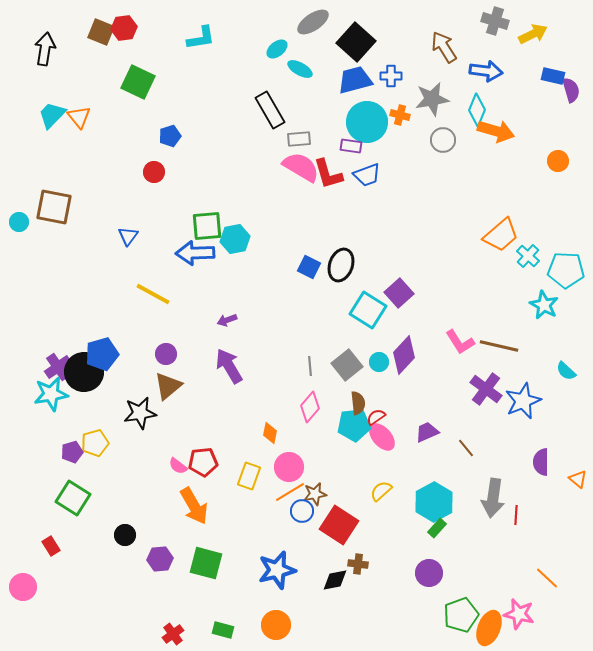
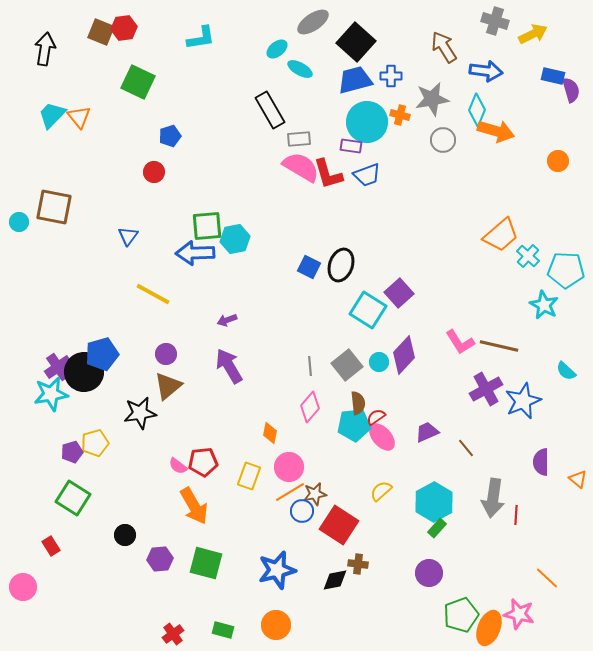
purple cross at (486, 389): rotated 24 degrees clockwise
